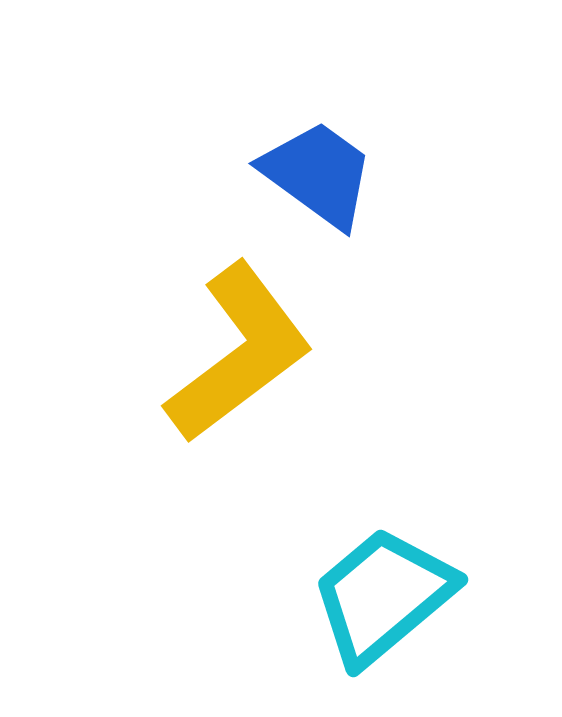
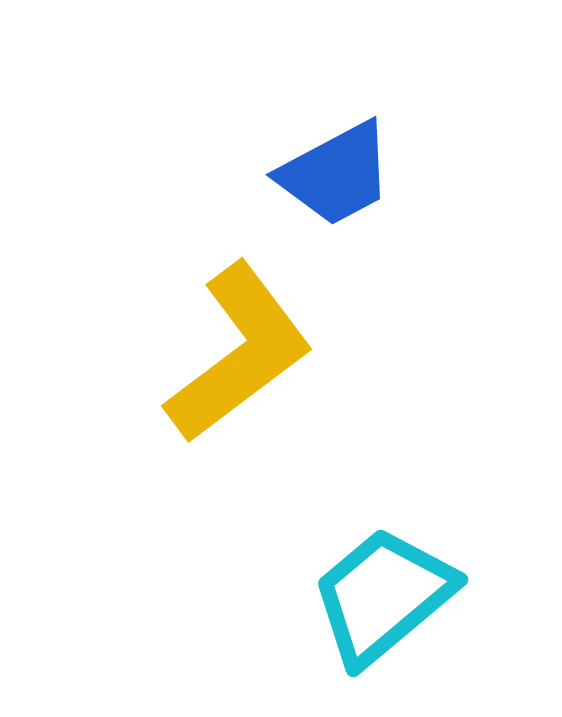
blue trapezoid: moved 18 px right; rotated 116 degrees clockwise
